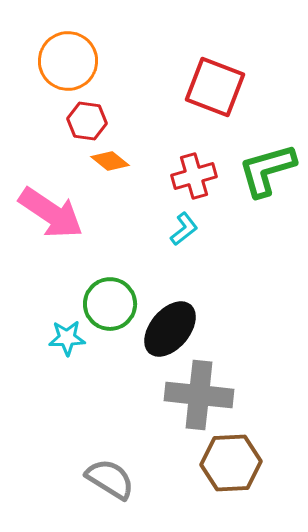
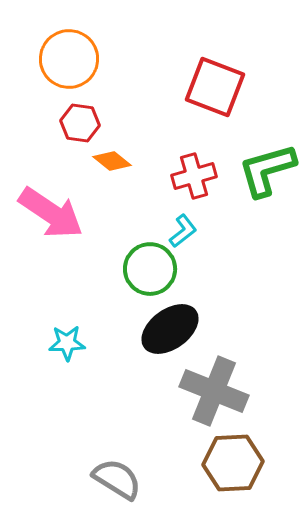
orange circle: moved 1 px right, 2 px up
red hexagon: moved 7 px left, 2 px down
orange diamond: moved 2 px right
cyan L-shape: moved 1 px left, 2 px down
green circle: moved 40 px right, 35 px up
black ellipse: rotated 14 degrees clockwise
cyan star: moved 5 px down
gray cross: moved 15 px right, 4 px up; rotated 16 degrees clockwise
brown hexagon: moved 2 px right
gray semicircle: moved 7 px right
